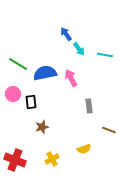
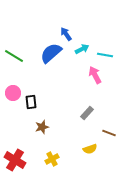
cyan arrow: moved 3 px right; rotated 80 degrees counterclockwise
green line: moved 4 px left, 8 px up
blue semicircle: moved 6 px right, 20 px up; rotated 30 degrees counterclockwise
pink arrow: moved 24 px right, 3 px up
pink circle: moved 1 px up
gray rectangle: moved 2 px left, 7 px down; rotated 48 degrees clockwise
brown line: moved 3 px down
yellow semicircle: moved 6 px right
red cross: rotated 10 degrees clockwise
